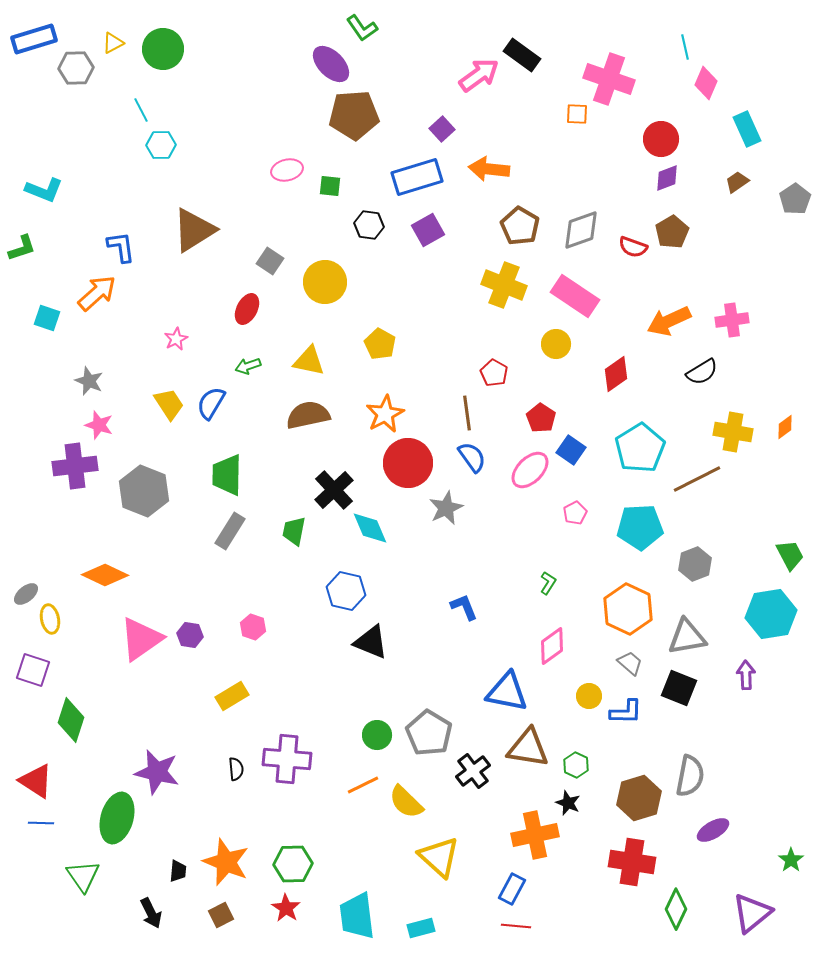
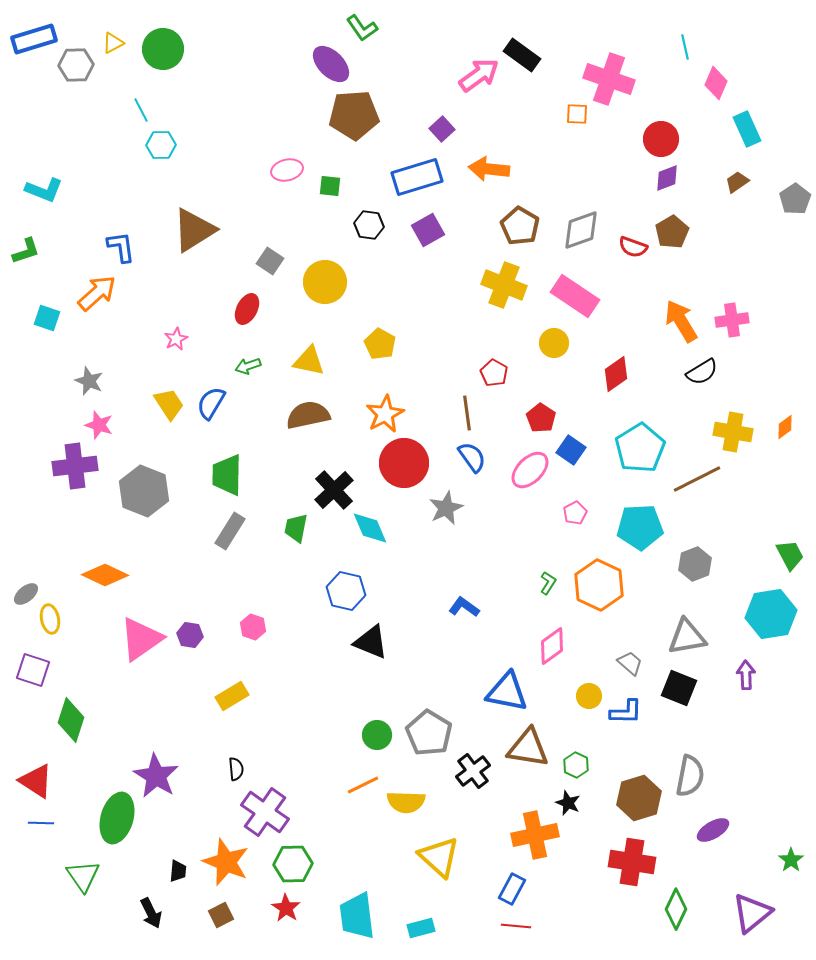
gray hexagon at (76, 68): moved 3 px up
pink diamond at (706, 83): moved 10 px right
green L-shape at (22, 248): moved 4 px right, 3 px down
orange arrow at (669, 321): moved 12 px right; rotated 84 degrees clockwise
yellow circle at (556, 344): moved 2 px left, 1 px up
red circle at (408, 463): moved 4 px left
green trapezoid at (294, 531): moved 2 px right, 3 px up
blue L-shape at (464, 607): rotated 32 degrees counterclockwise
orange hexagon at (628, 609): moved 29 px left, 24 px up
purple cross at (287, 759): moved 22 px left, 53 px down; rotated 30 degrees clockwise
purple star at (157, 772): moved 1 px left, 4 px down; rotated 18 degrees clockwise
yellow semicircle at (406, 802): rotated 42 degrees counterclockwise
